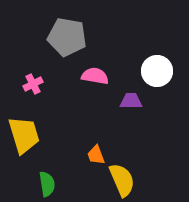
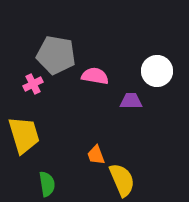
gray pentagon: moved 11 px left, 18 px down
